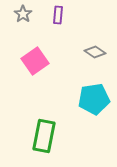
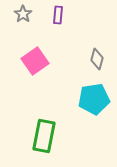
gray diamond: moved 2 px right, 7 px down; rotated 70 degrees clockwise
